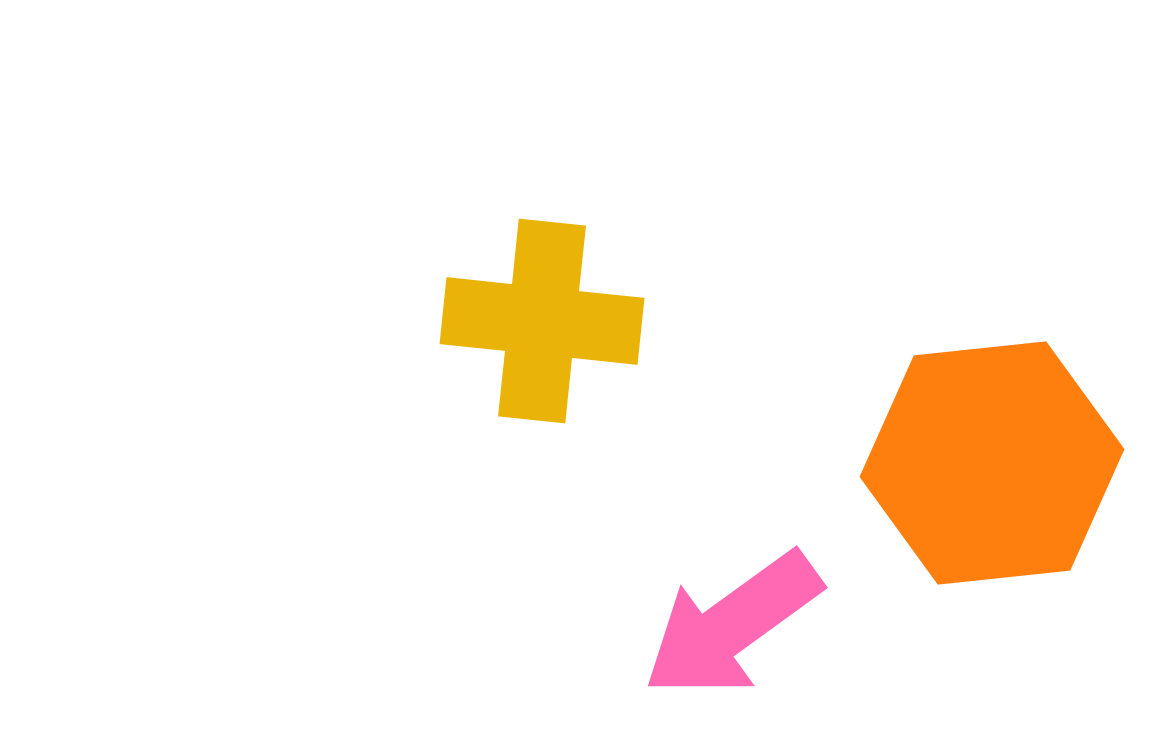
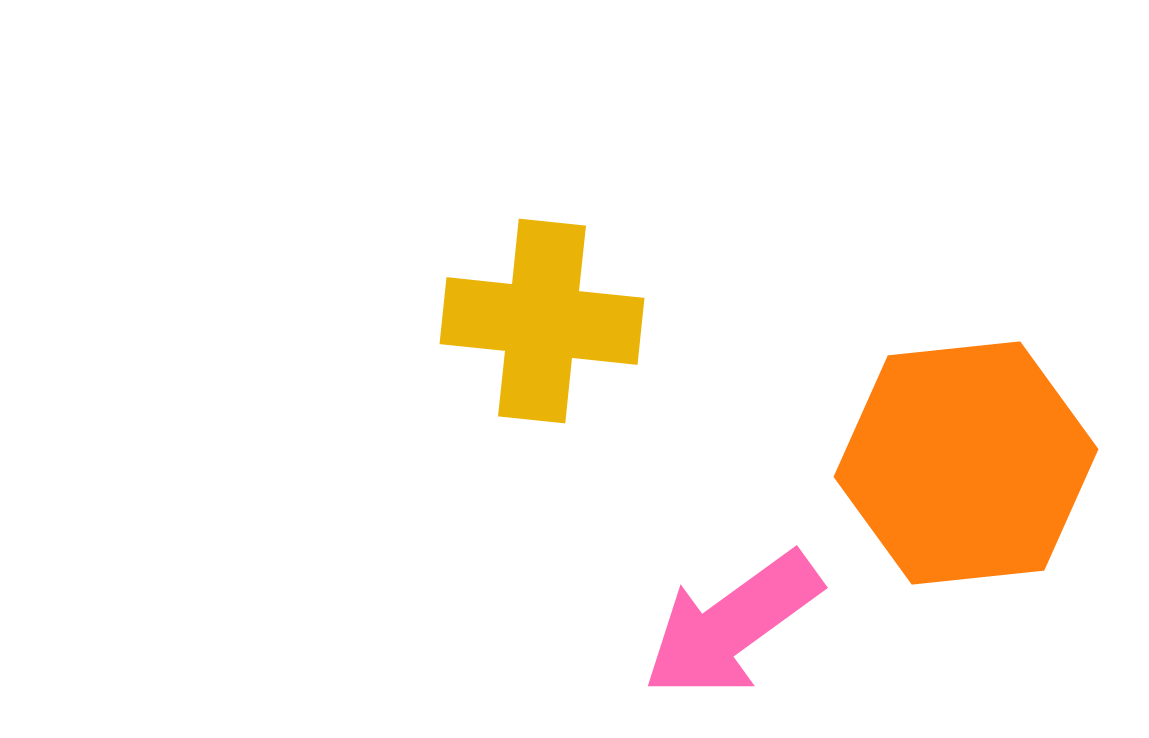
orange hexagon: moved 26 px left
